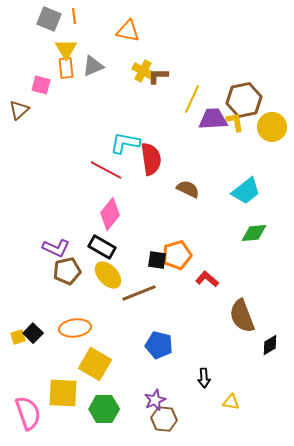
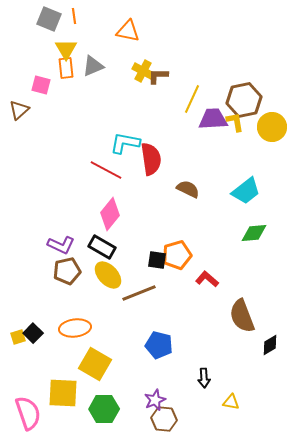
purple L-shape at (56, 248): moved 5 px right, 3 px up
